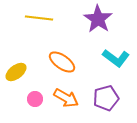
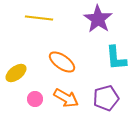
cyan L-shape: rotated 48 degrees clockwise
yellow ellipse: moved 1 px down
